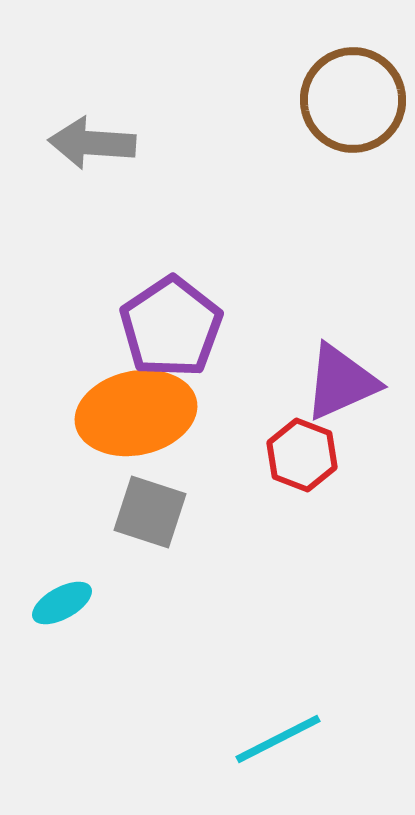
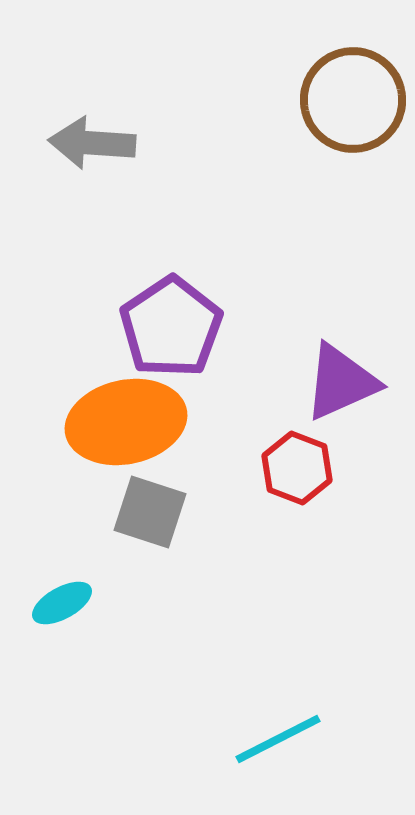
orange ellipse: moved 10 px left, 9 px down
red hexagon: moved 5 px left, 13 px down
